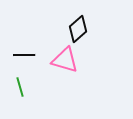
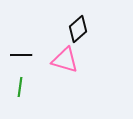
black line: moved 3 px left
green line: rotated 24 degrees clockwise
